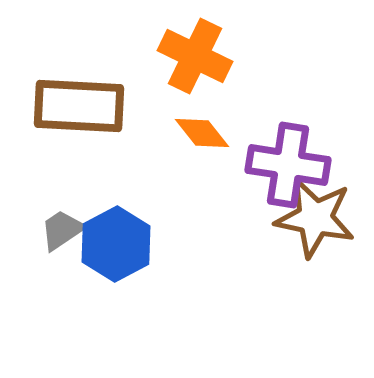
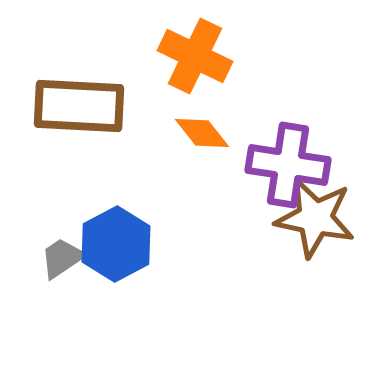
gray trapezoid: moved 28 px down
